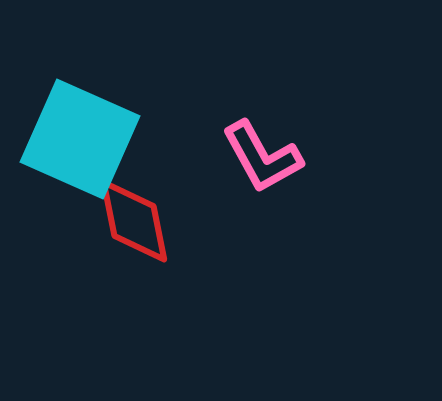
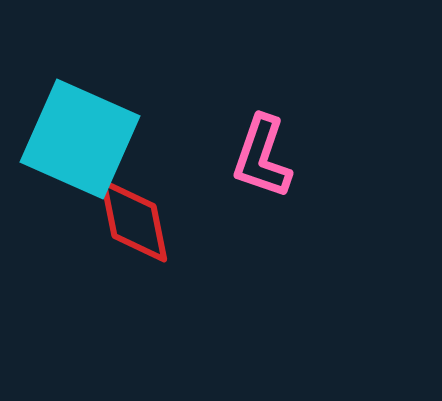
pink L-shape: rotated 48 degrees clockwise
